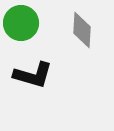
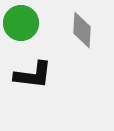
black L-shape: rotated 9 degrees counterclockwise
